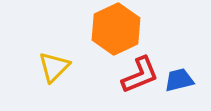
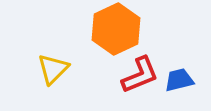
yellow triangle: moved 1 px left, 2 px down
